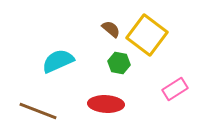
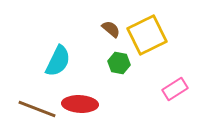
yellow square: rotated 27 degrees clockwise
cyan semicircle: rotated 140 degrees clockwise
red ellipse: moved 26 px left
brown line: moved 1 px left, 2 px up
